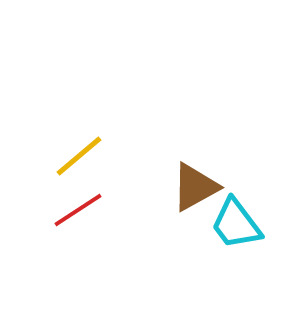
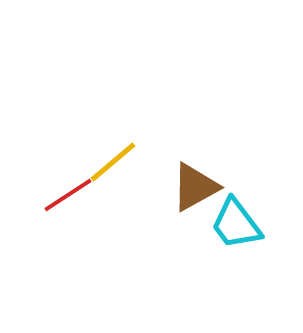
yellow line: moved 34 px right, 6 px down
red line: moved 10 px left, 15 px up
